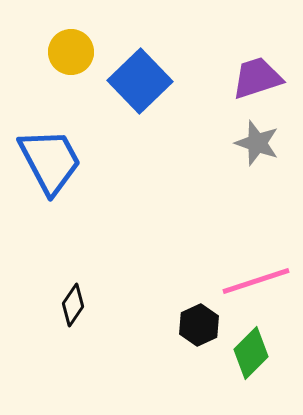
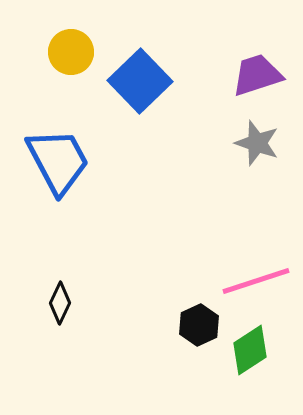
purple trapezoid: moved 3 px up
blue trapezoid: moved 8 px right
black diamond: moved 13 px left, 2 px up; rotated 9 degrees counterclockwise
green diamond: moved 1 px left, 3 px up; rotated 12 degrees clockwise
